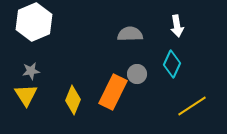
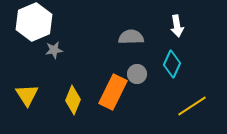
gray semicircle: moved 1 px right, 3 px down
gray star: moved 23 px right, 21 px up
yellow triangle: moved 1 px right
